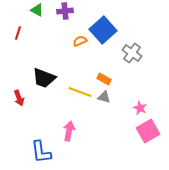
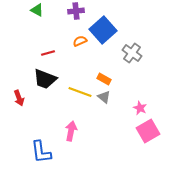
purple cross: moved 11 px right
red line: moved 30 px right, 20 px down; rotated 56 degrees clockwise
black trapezoid: moved 1 px right, 1 px down
gray triangle: rotated 24 degrees clockwise
pink arrow: moved 2 px right
